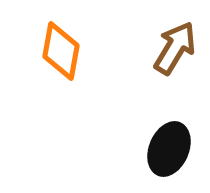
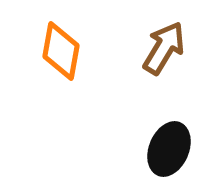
brown arrow: moved 11 px left
